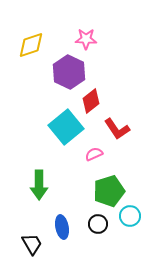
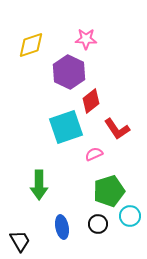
cyan square: rotated 20 degrees clockwise
black trapezoid: moved 12 px left, 3 px up
